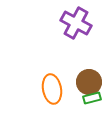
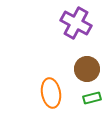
brown circle: moved 2 px left, 13 px up
orange ellipse: moved 1 px left, 4 px down
